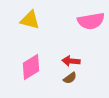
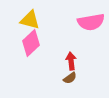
pink semicircle: moved 1 px down
red arrow: rotated 78 degrees clockwise
pink diamond: moved 24 px up; rotated 12 degrees counterclockwise
